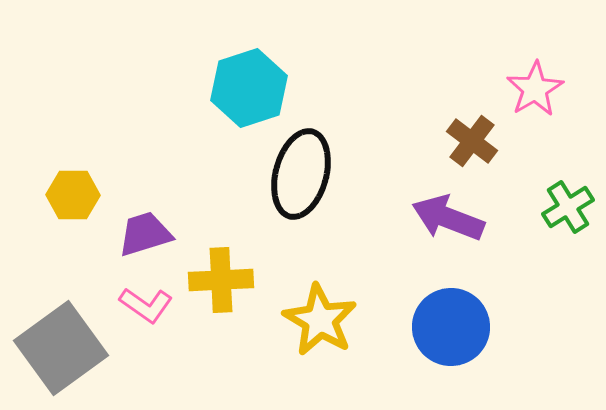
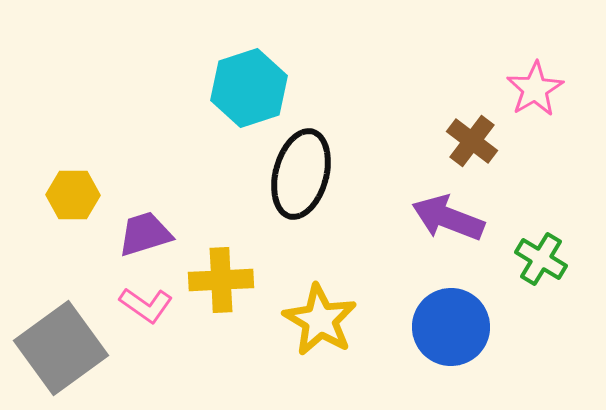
green cross: moved 27 px left, 52 px down; rotated 27 degrees counterclockwise
